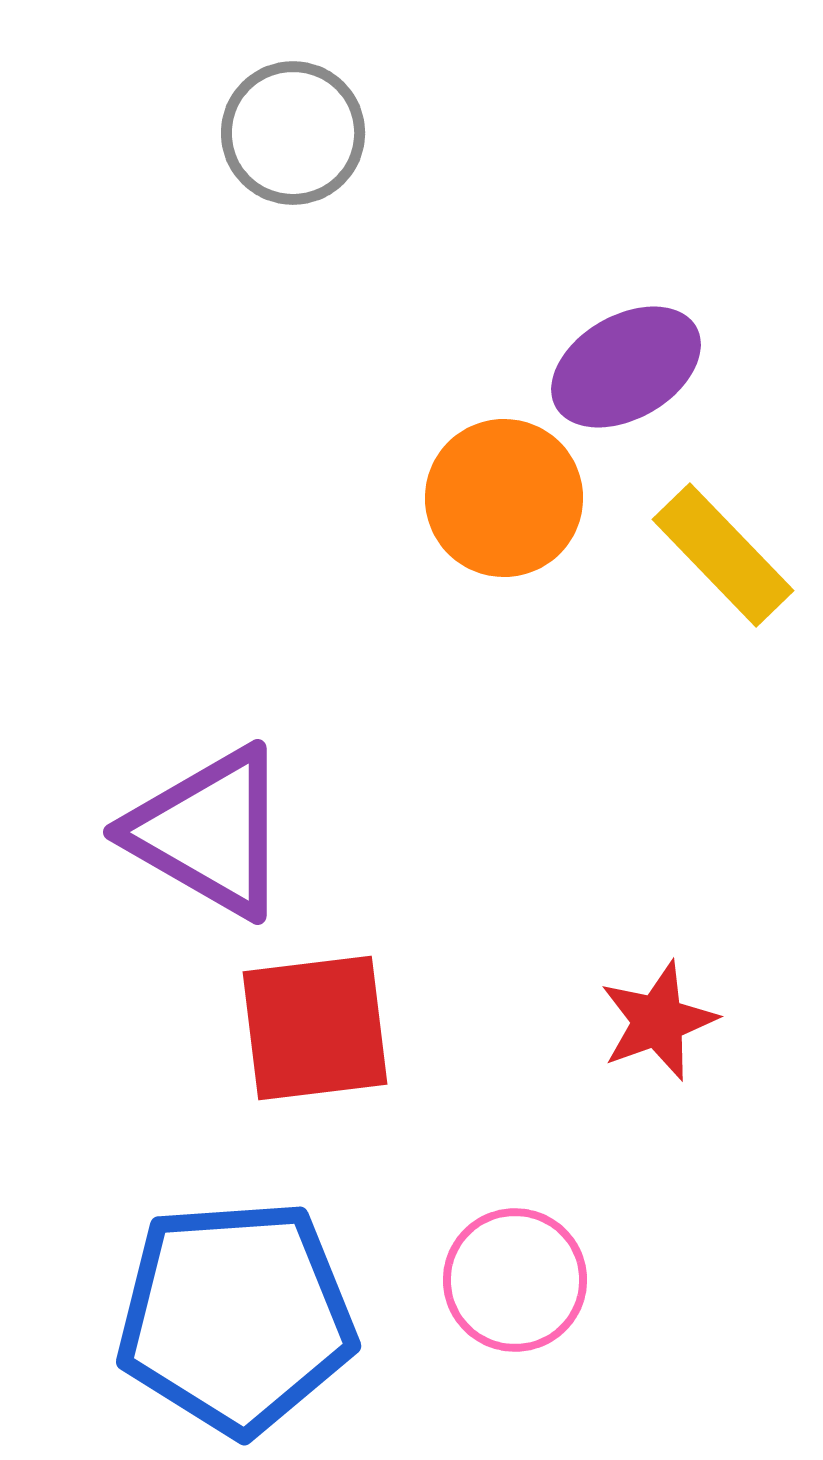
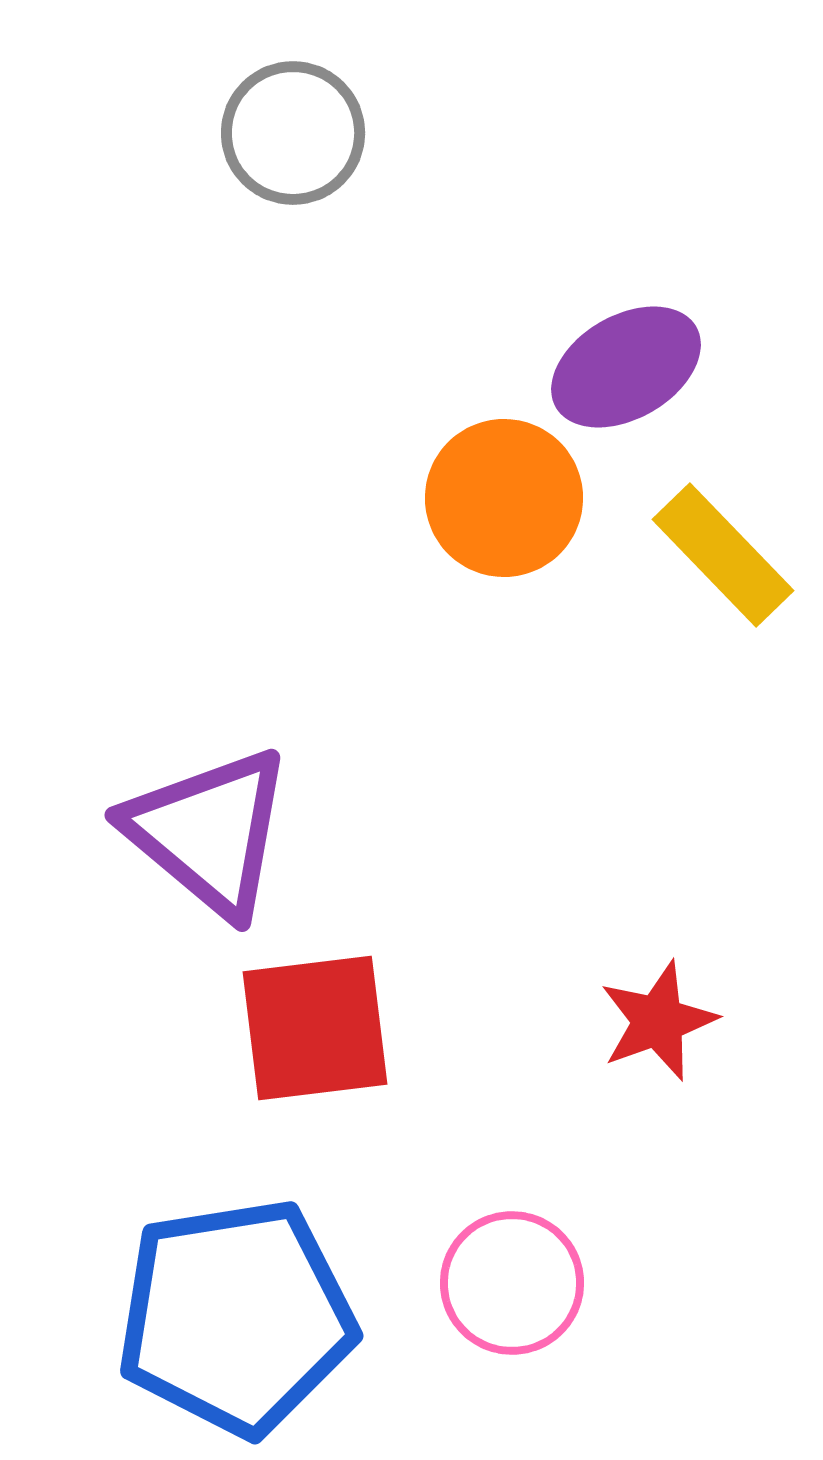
purple triangle: rotated 10 degrees clockwise
pink circle: moved 3 px left, 3 px down
blue pentagon: rotated 5 degrees counterclockwise
